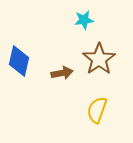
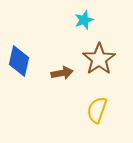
cyan star: rotated 12 degrees counterclockwise
